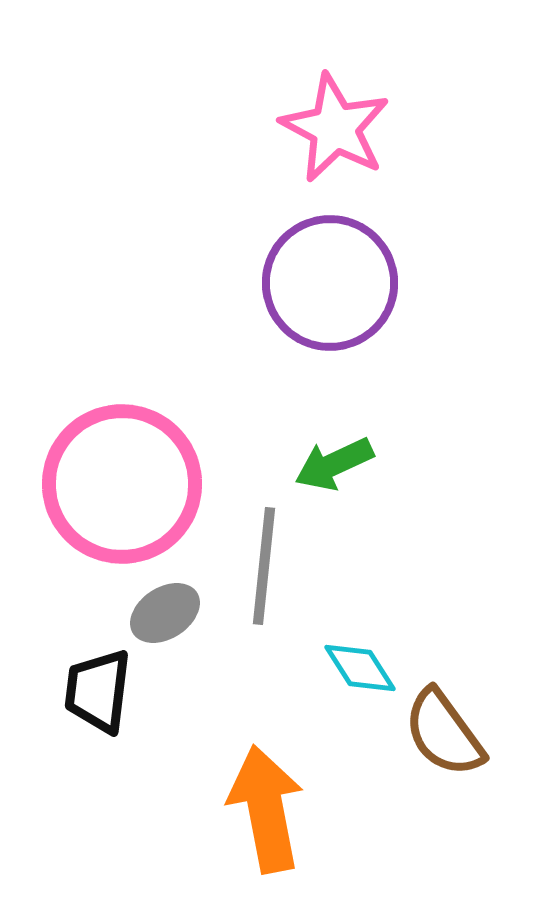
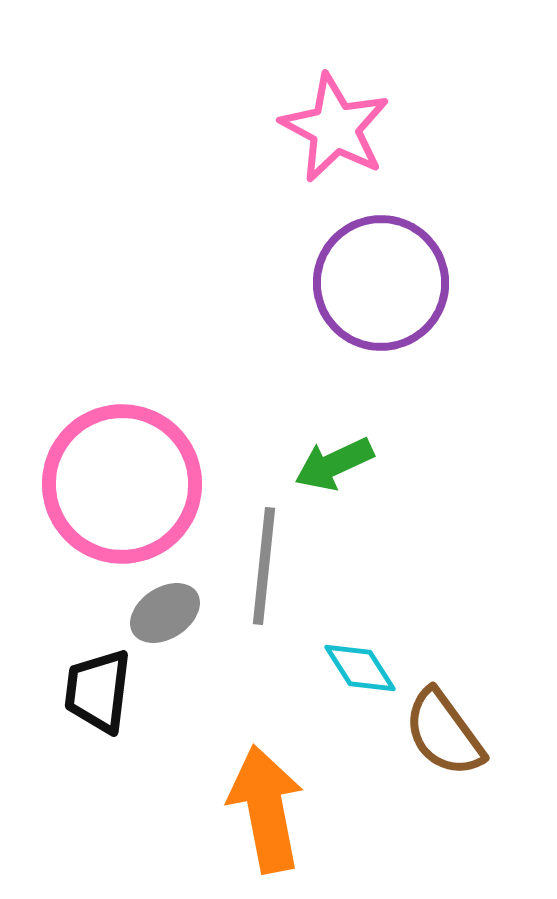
purple circle: moved 51 px right
